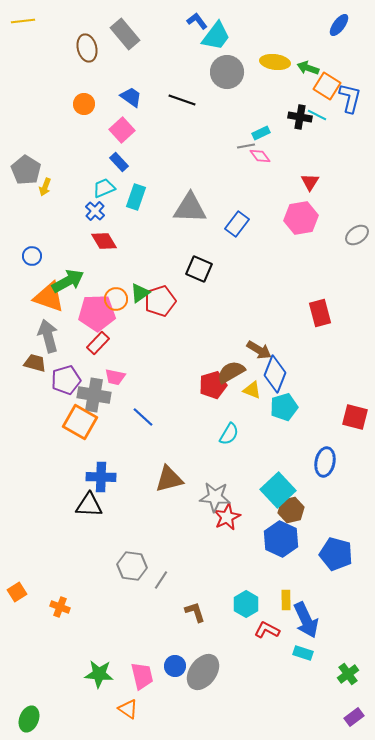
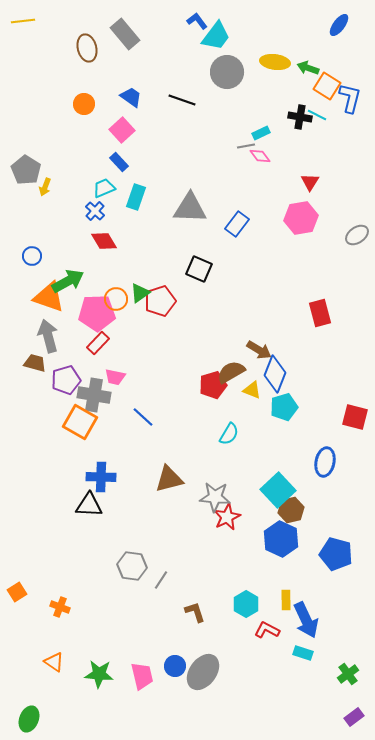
orange triangle at (128, 709): moved 74 px left, 47 px up
